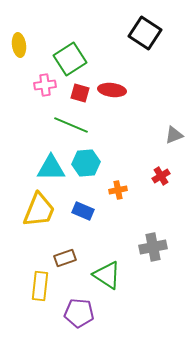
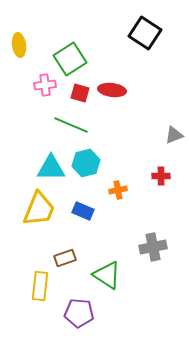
cyan hexagon: rotated 8 degrees counterclockwise
red cross: rotated 30 degrees clockwise
yellow trapezoid: moved 1 px up
